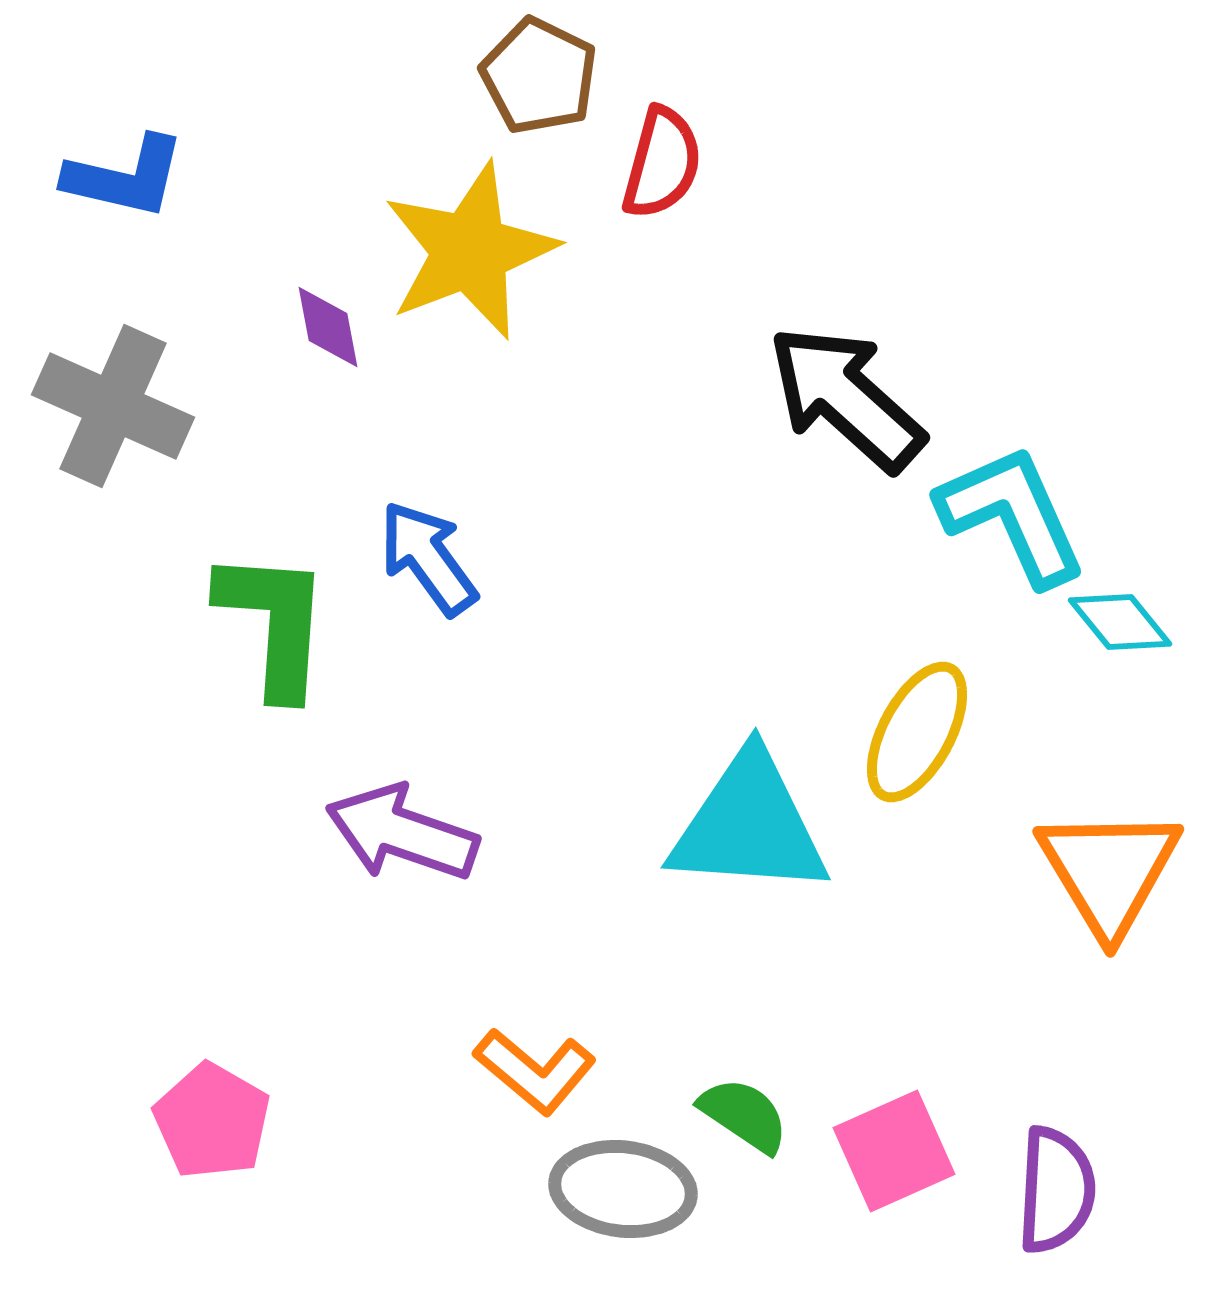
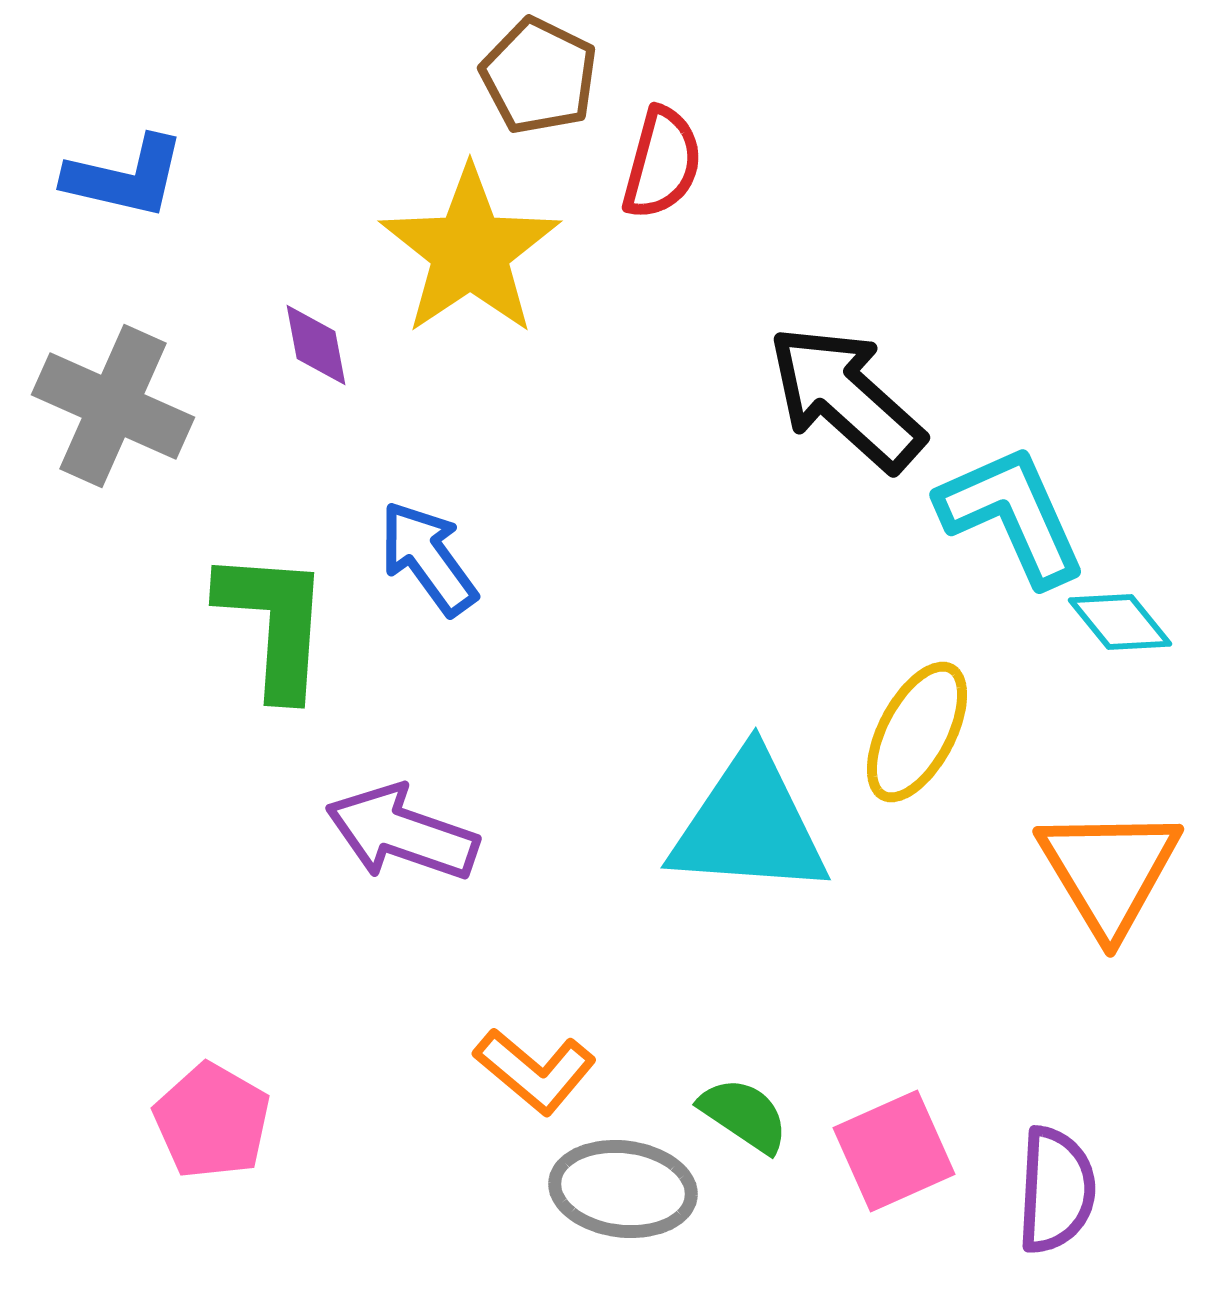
yellow star: rotated 13 degrees counterclockwise
purple diamond: moved 12 px left, 18 px down
